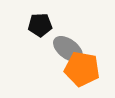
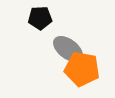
black pentagon: moved 7 px up
